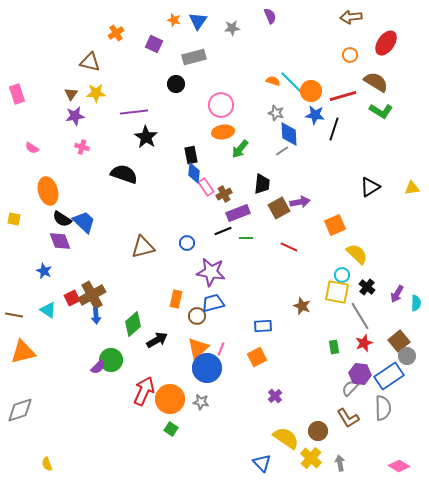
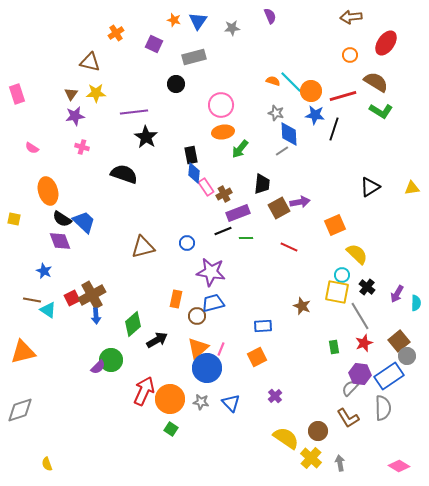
brown line at (14, 315): moved 18 px right, 15 px up
blue triangle at (262, 463): moved 31 px left, 60 px up
